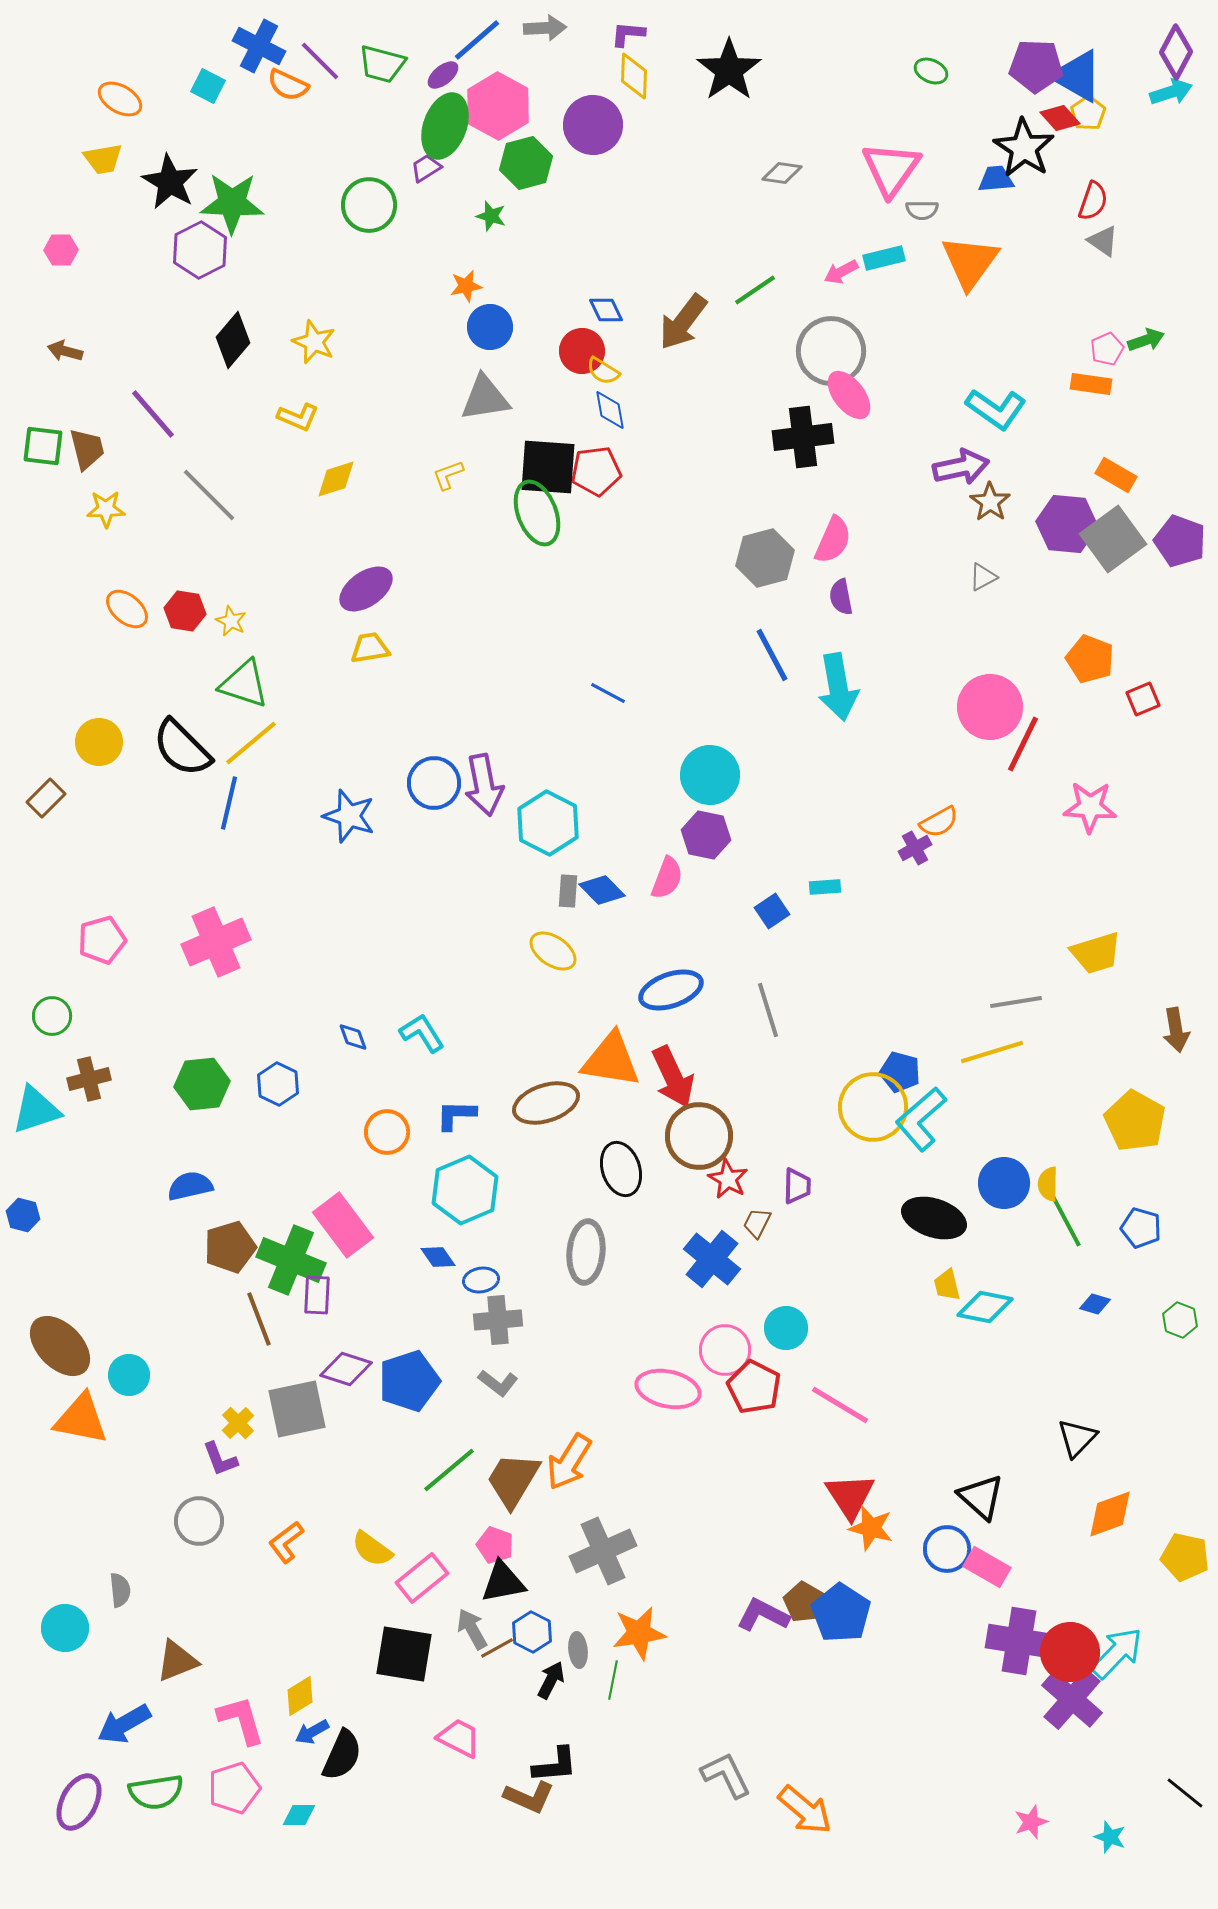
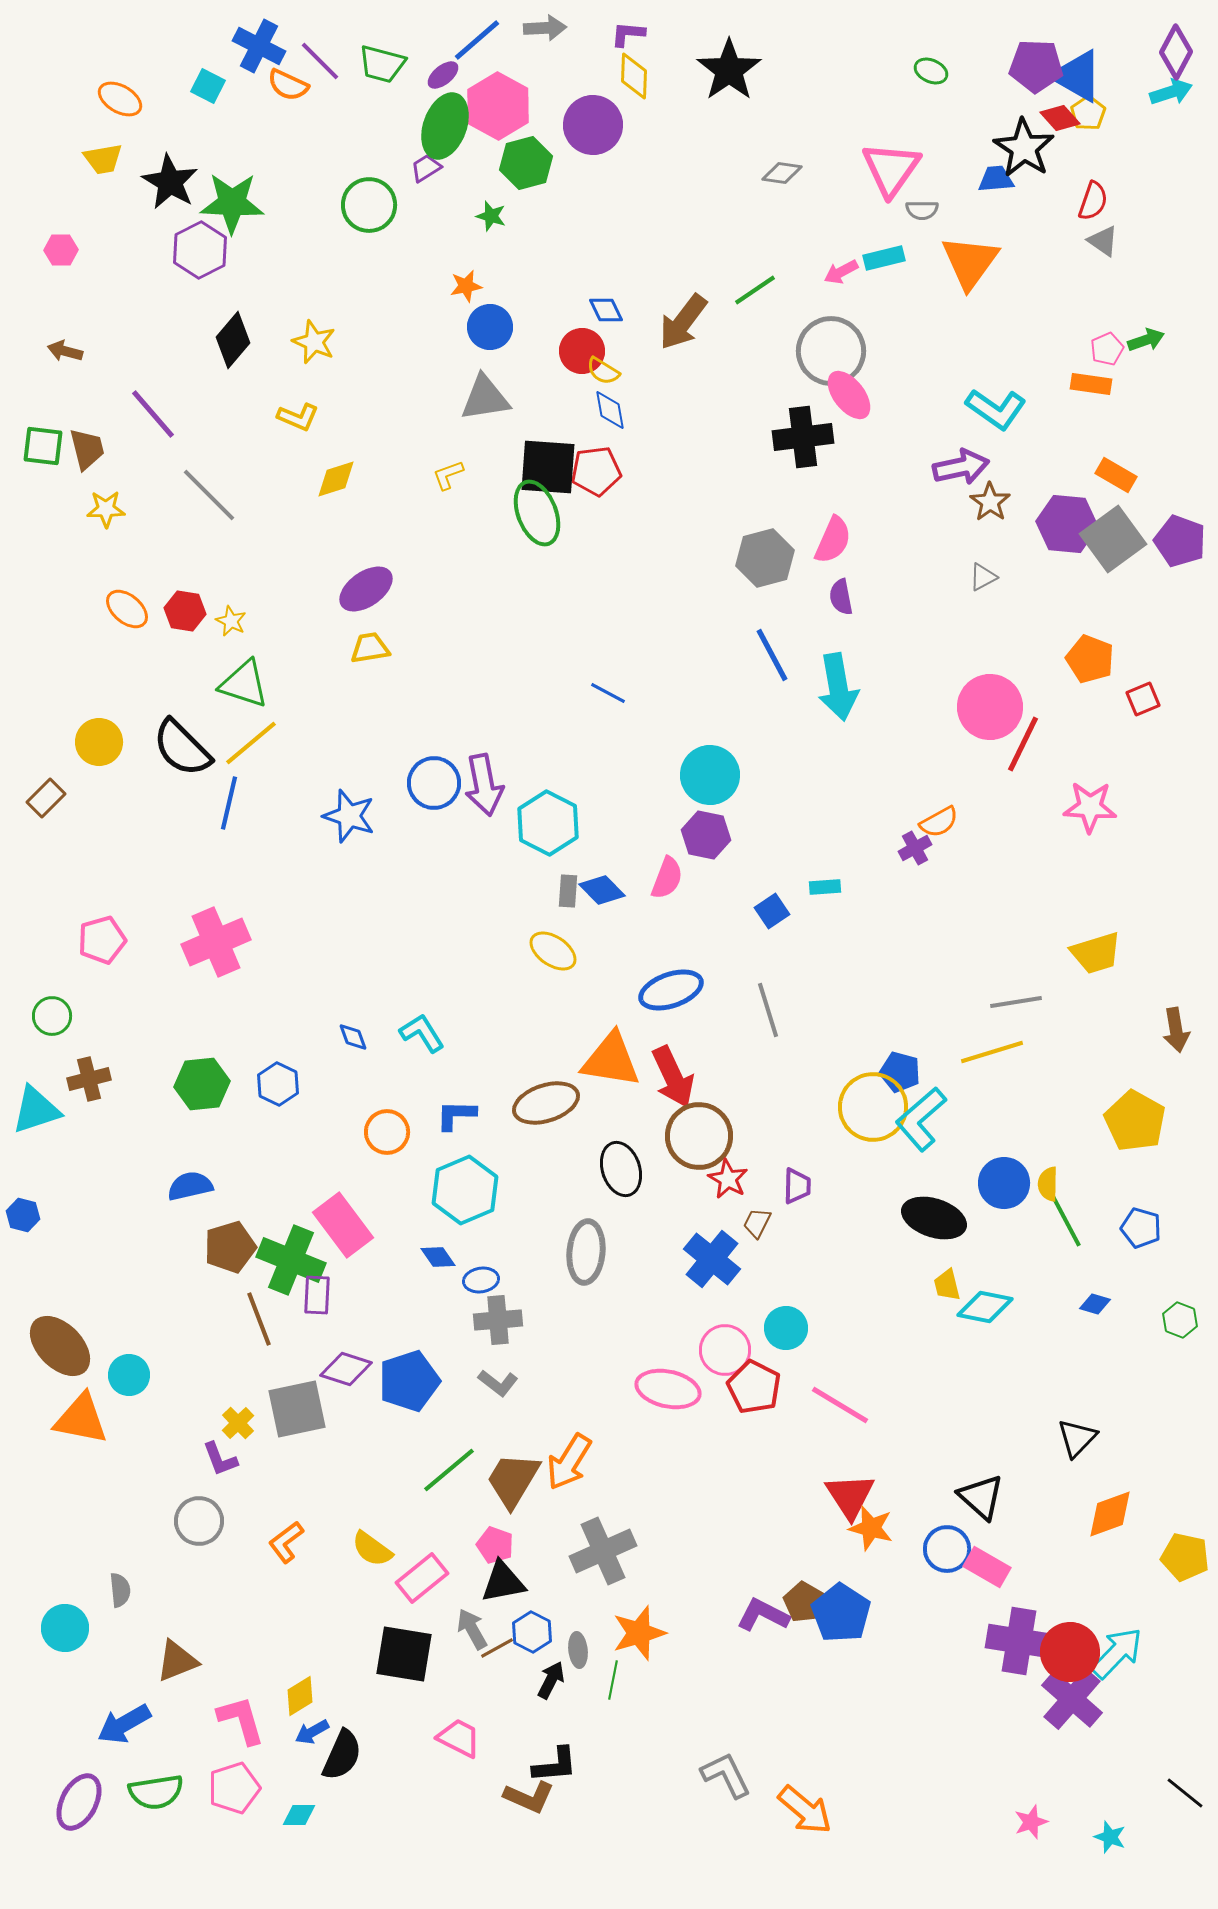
orange star at (639, 1633): rotated 8 degrees counterclockwise
